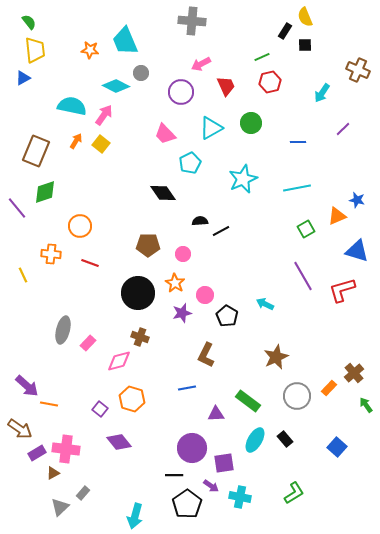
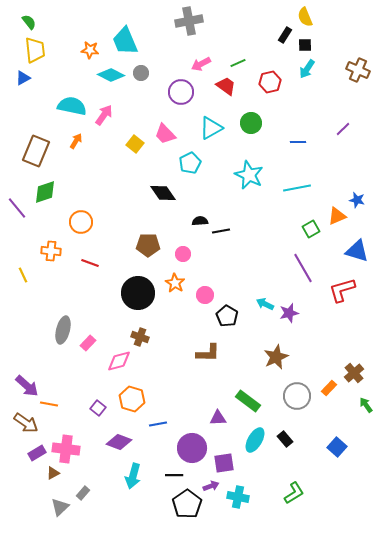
gray cross at (192, 21): moved 3 px left; rotated 16 degrees counterclockwise
black rectangle at (285, 31): moved 4 px down
green line at (262, 57): moved 24 px left, 6 px down
cyan diamond at (116, 86): moved 5 px left, 11 px up
red trapezoid at (226, 86): rotated 30 degrees counterclockwise
cyan arrow at (322, 93): moved 15 px left, 24 px up
yellow square at (101, 144): moved 34 px right
cyan star at (243, 179): moved 6 px right, 4 px up; rotated 24 degrees counterclockwise
orange circle at (80, 226): moved 1 px right, 4 px up
green square at (306, 229): moved 5 px right
black line at (221, 231): rotated 18 degrees clockwise
orange cross at (51, 254): moved 3 px up
purple line at (303, 276): moved 8 px up
purple star at (182, 313): moved 107 px right
brown L-shape at (206, 355): moved 2 px right, 2 px up; rotated 115 degrees counterclockwise
blue line at (187, 388): moved 29 px left, 36 px down
purple square at (100, 409): moved 2 px left, 1 px up
purple triangle at (216, 414): moved 2 px right, 4 px down
brown arrow at (20, 429): moved 6 px right, 6 px up
purple diamond at (119, 442): rotated 30 degrees counterclockwise
purple arrow at (211, 486): rotated 56 degrees counterclockwise
cyan cross at (240, 497): moved 2 px left
cyan arrow at (135, 516): moved 2 px left, 40 px up
